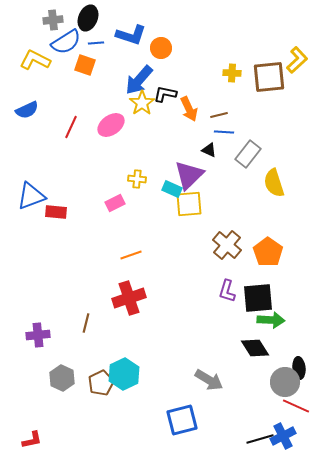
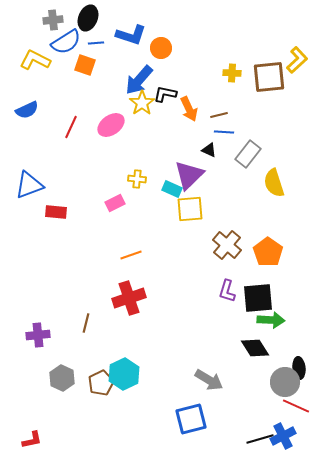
blue triangle at (31, 196): moved 2 px left, 11 px up
yellow square at (189, 204): moved 1 px right, 5 px down
blue square at (182, 420): moved 9 px right, 1 px up
